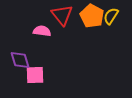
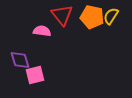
orange pentagon: moved 1 px down; rotated 15 degrees counterclockwise
pink square: rotated 12 degrees counterclockwise
